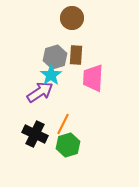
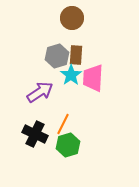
gray hexagon: moved 2 px right, 1 px up
cyan star: moved 20 px right
